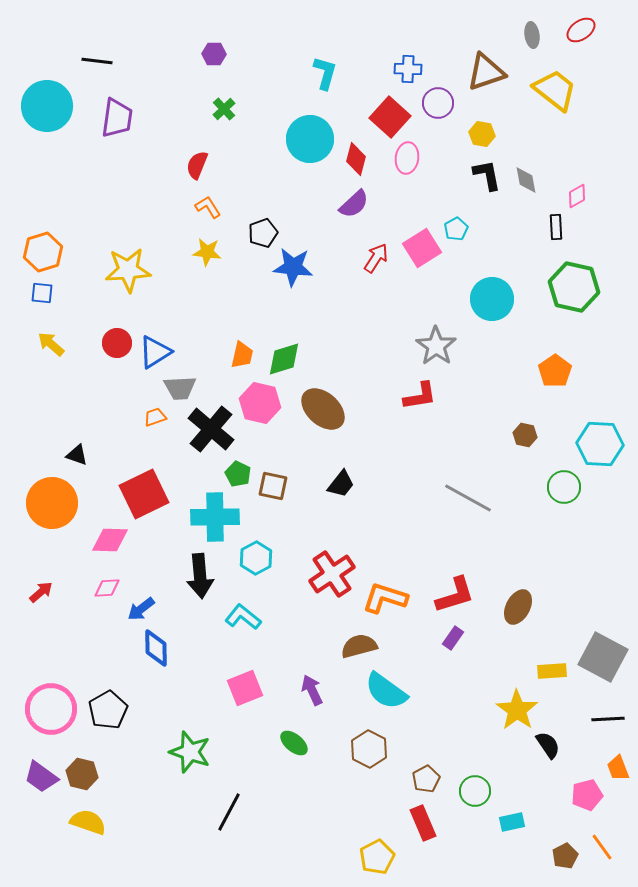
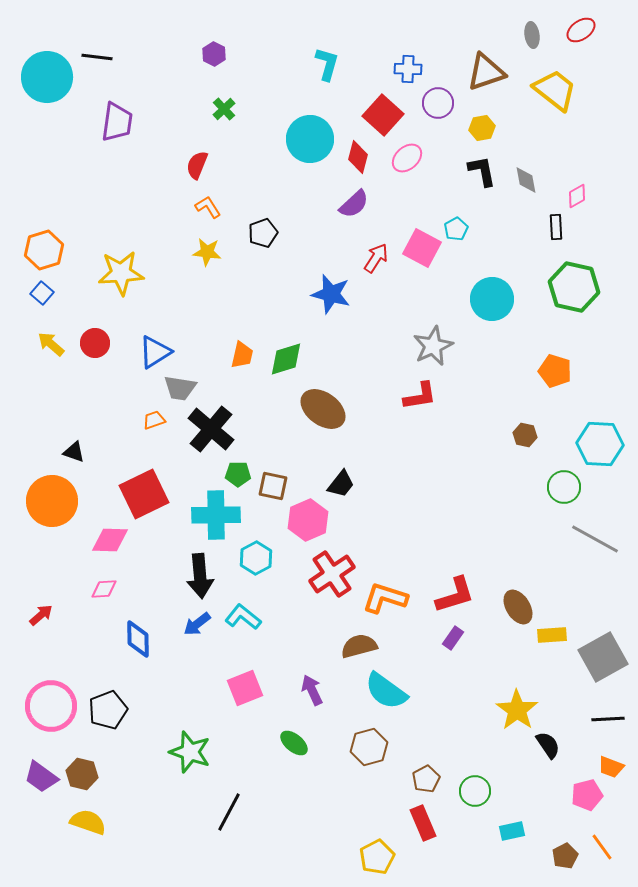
purple hexagon at (214, 54): rotated 25 degrees clockwise
black line at (97, 61): moved 4 px up
cyan L-shape at (325, 73): moved 2 px right, 9 px up
cyan circle at (47, 106): moved 29 px up
red square at (390, 117): moved 7 px left, 2 px up
purple trapezoid at (117, 118): moved 4 px down
yellow hexagon at (482, 134): moved 6 px up; rotated 20 degrees counterclockwise
pink ellipse at (407, 158): rotated 40 degrees clockwise
red diamond at (356, 159): moved 2 px right, 2 px up
black L-shape at (487, 175): moved 5 px left, 4 px up
pink square at (422, 248): rotated 30 degrees counterclockwise
orange hexagon at (43, 252): moved 1 px right, 2 px up
blue star at (293, 267): moved 38 px right, 27 px down; rotated 9 degrees clockwise
yellow star at (128, 270): moved 7 px left, 3 px down
blue square at (42, 293): rotated 35 degrees clockwise
red circle at (117, 343): moved 22 px left
gray star at (436, 346): moved 3 px left; rotated 12 degrees clockwise
green diamond at (284, 359): moved 2 px right
orange pentagon at (555, 371): rotated 20 degrees counterclockwise
gray trapezoid at (180, 388): rotated 12 degrees clockwise
pink hexagon at (260, 403): moved 48 px right, 117 px down; rotated 24 degrees clockwise
brown ellipse at (323, 409): rotated 6 degrees counterclockwise
orange trapezoid at (155, 417): moved 1 px left, 3 px down
black triangle at (77, 455): moved 3 px left, 3 px up
green pentagon at (238, 474): rotated 25 degrees counterclockwise
gray line at (468, 498): moved 127 px right, 41 px down
orange circle at (52, 503): moved 2 px up
cyan cross at (215, 517): moved 1 px right, 2 px up
pink diamond at (107, 588): moved 3 px left, 1 px down
red arrow at (41, 592): moved 23 px down
brown ellipse at (518, 607): rotated 60 degrees counterclockwise
blue arrow at (141, 609): moved 56 px right, 15 px down
blue diamond at (156, 648): moved 18 px left, 9 px up
gray square at (603, 657): rotated 33 degrees clockwise
yellow rectangle at (552, 671): moved 36 px up
pink circle at (51, 709): moved 3 px up
black pentagon at (108, 710): rotated 9 degrees clockwise
brown hexagon at (369, 749): moved 2 px up; rotated 18 degrees clockwise
orange trapezoid at (618, 768): moved 7 px left, 1 px up; rotated 48 degrees counterclockwise
cyan rectangle at (512, 822): moved 9 px down
